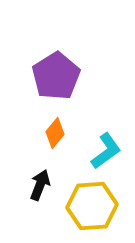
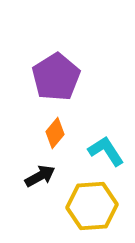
purple pentagon: moved 1 px down
cyan L-shape: rotated 87 degrees counterclockwise
black arrow: moved 9 px up; rotated 40 degrees clockwise
